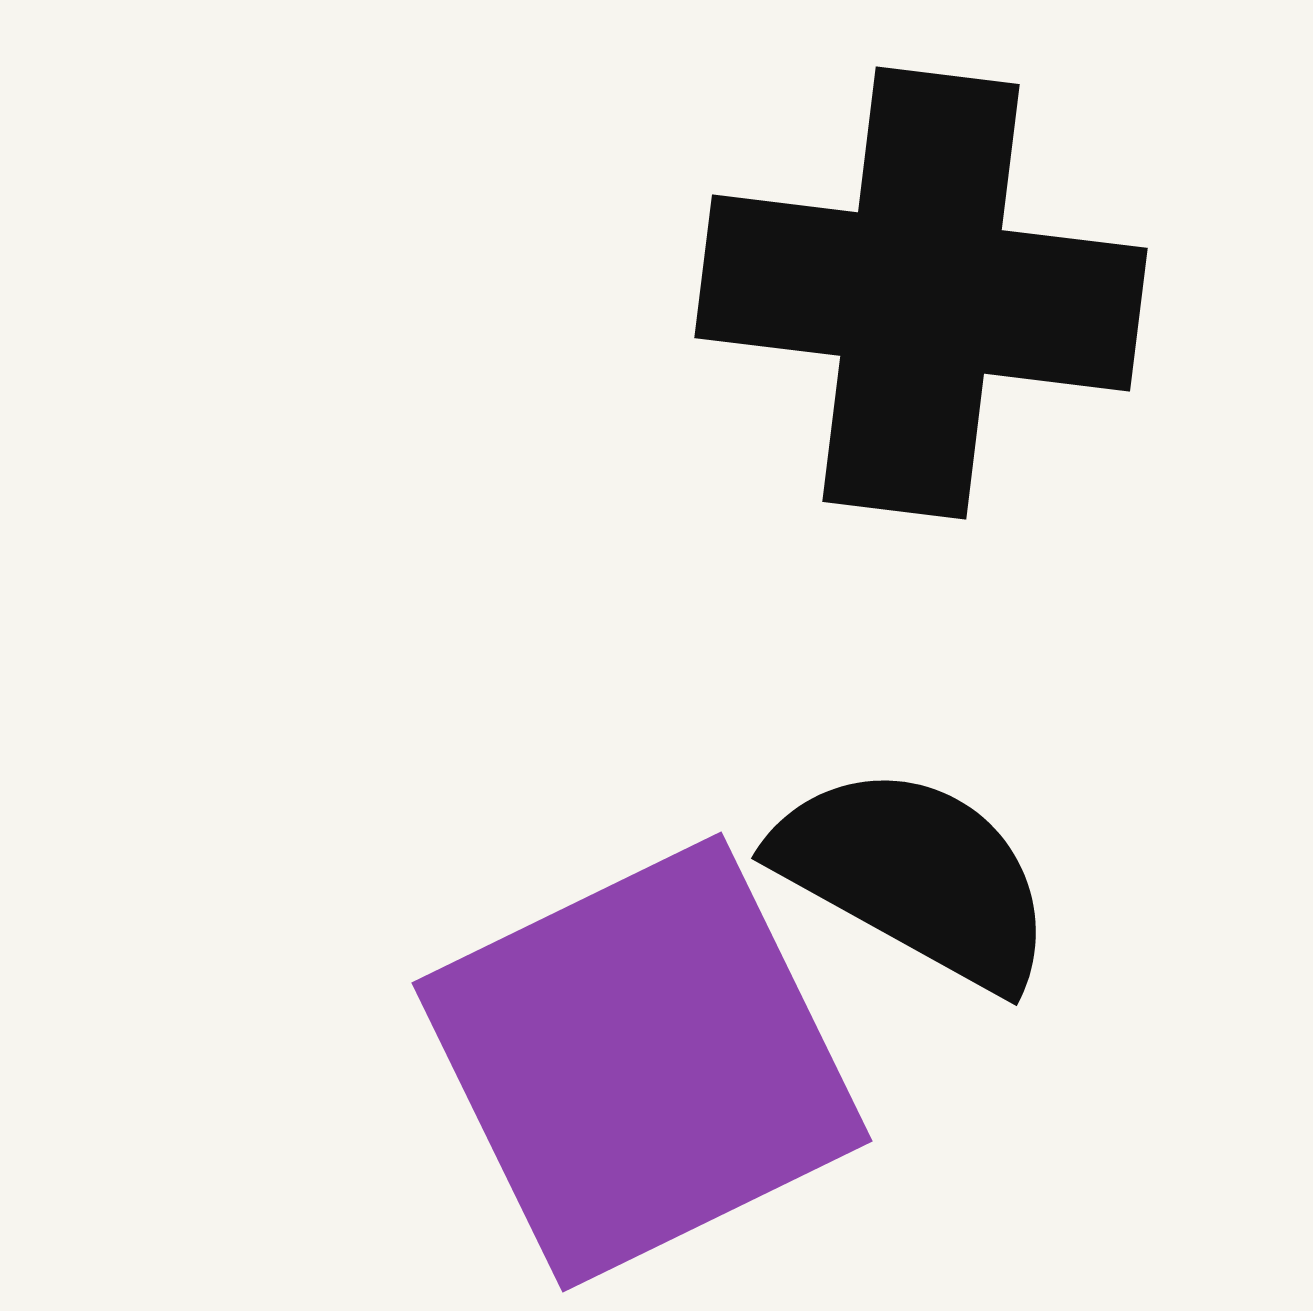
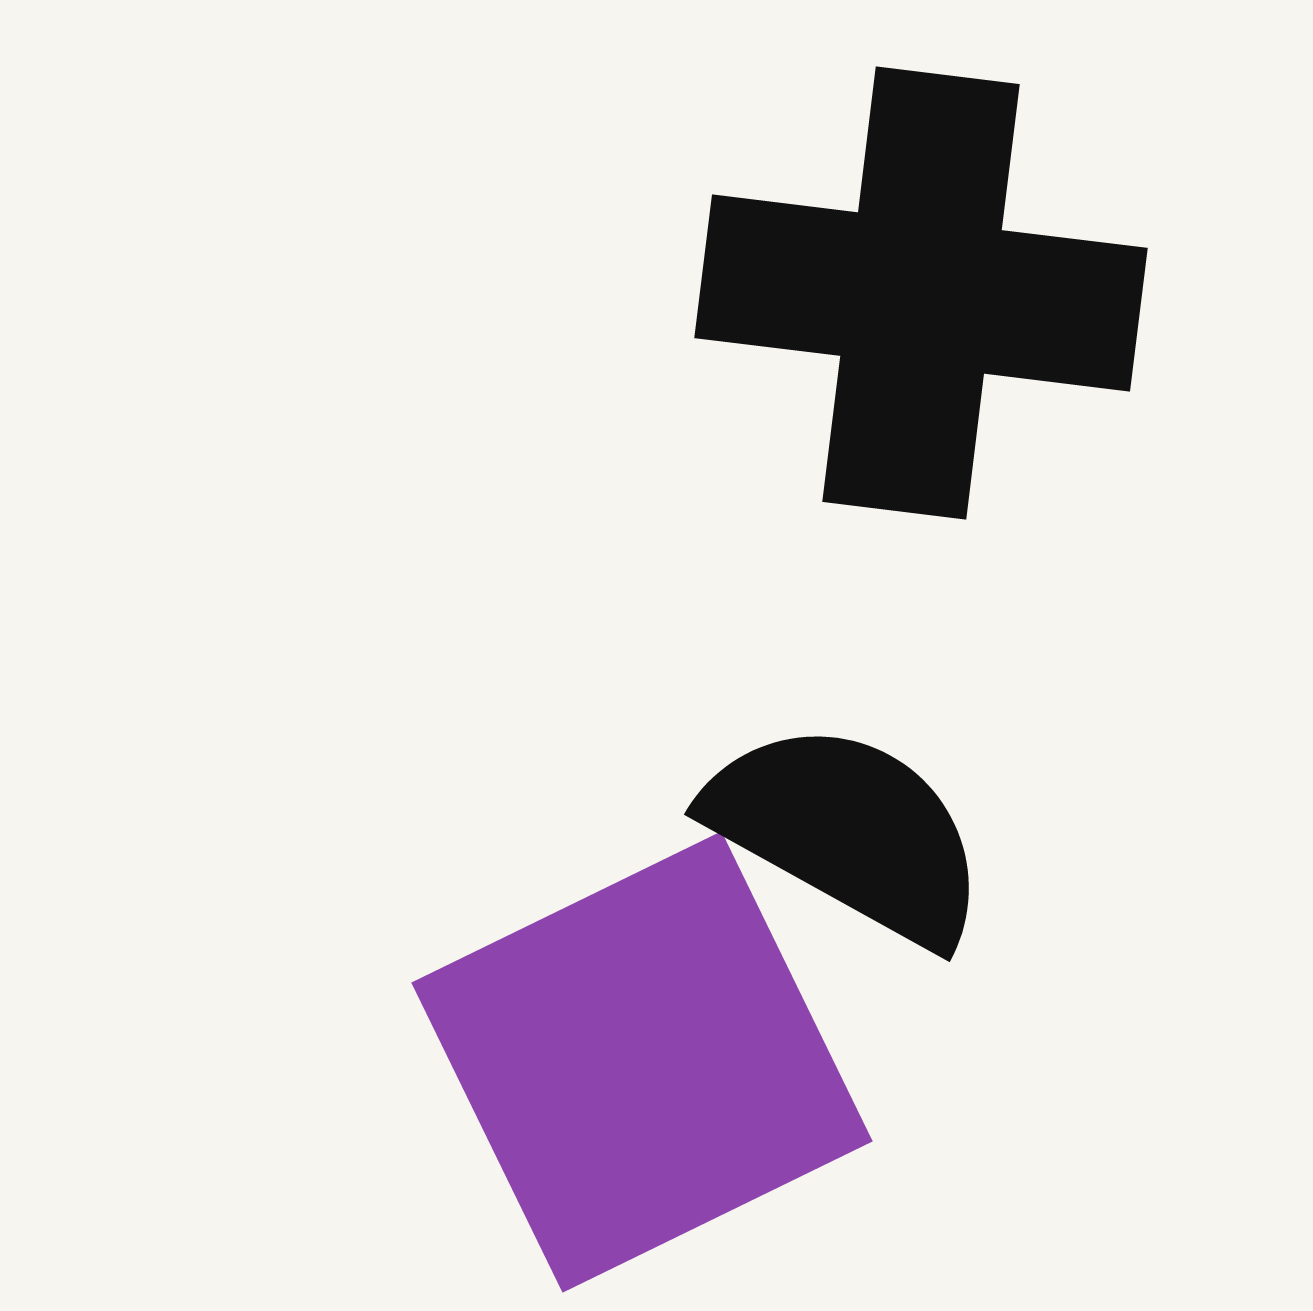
black semicircle: moved 67 px left, 44 px up
